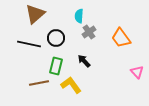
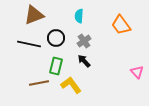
brown triangle: moved 1 px left, 1 px down; rotated 20 degrees clockwise
gray cross: moved 5 px left, 9 px down
orange trapezoid: moved 13 px up
